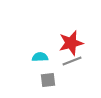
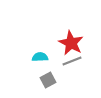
red star: rotated 30 degrees counterclockwise
gray square: rotated 21 degrees counterclockwise
